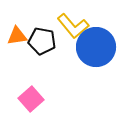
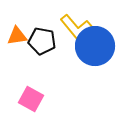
yellow L-shape: moved 3 px right, 1 px down
blue circle: moved 1 px left, 1 px up
pink square: rotated 20 degrees counterclockwise
